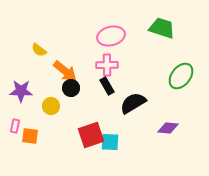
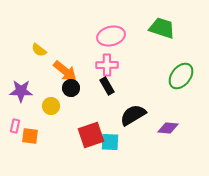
black semicircle: moved 12 px down
